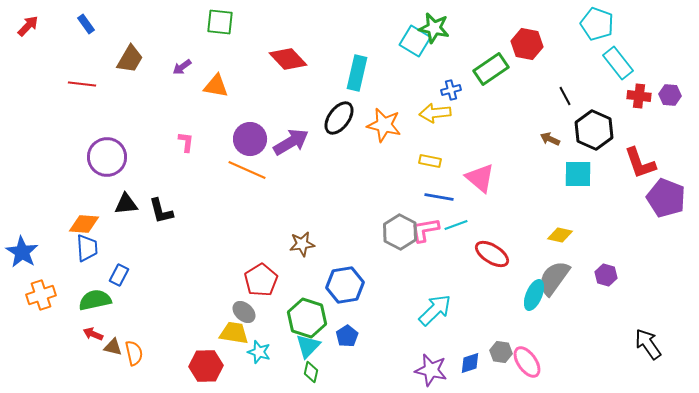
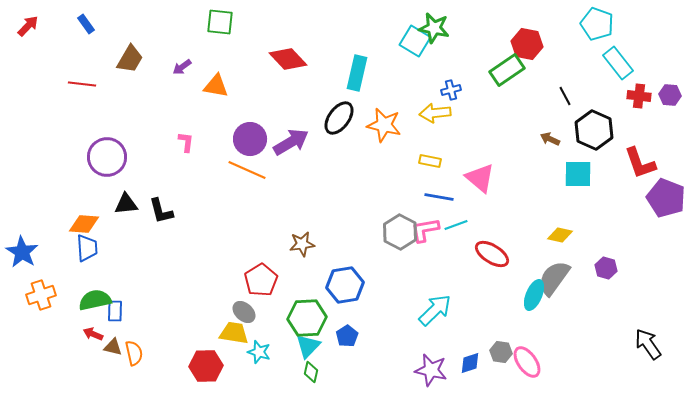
green rectangle at (491, 69): moved 16 px right, 1 px down
blue rectangle at (119, 275): moved 4 px left, 36 px down; rotated 25 degrees counterclockwise
purple hexagon at (606, 275): moved 7 px up
green hexagon at (307, 318): rotated 21 degrees counterclockwise
